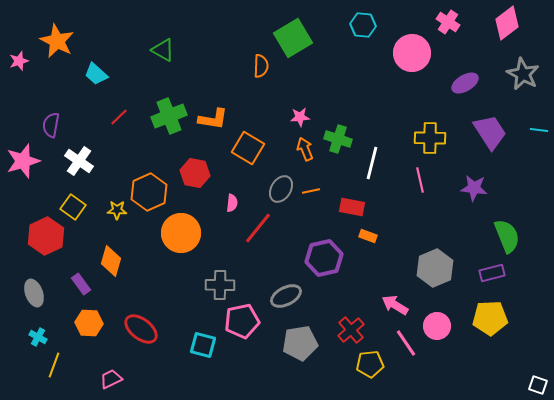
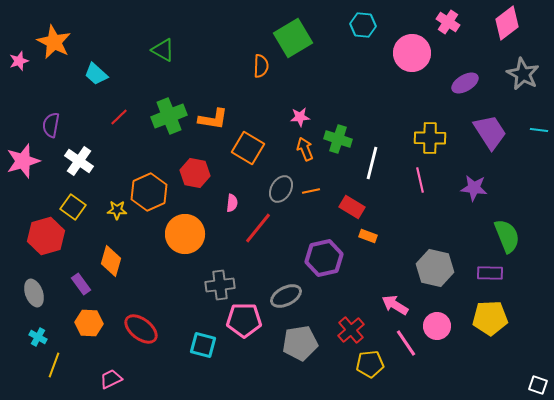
orange star at (57, 41): moved 3 px left, 1 px down
red rectangle at (352, 207): rotated 20 degrees clockwise
orange circle at (181, 233): moved 4 px right, 1 px down
red hexagon at (46, 236): rotated 9 degrees clockwise
gray hexagon at (435, 268): rotated 24 degrees counterclockwise
purple rectangle at (492, 273): moved 2 px left; rotated 15 degrees clockwise
gray cross at (220, 285): rotated 8 degrees counterclockwise
pink pentagon at (242, 321): moved 2 px right, 1 px up; rotated 12 degrees clockwise
